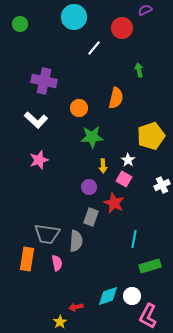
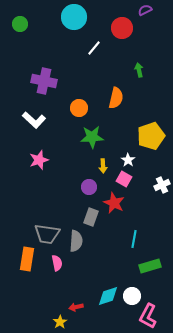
white L-shape: moved 2 px left
